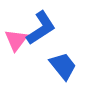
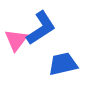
blue trapezoid: moved 2 px up; rotated 64 degrees counterclockwise
